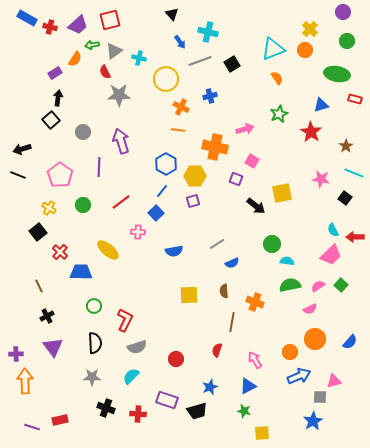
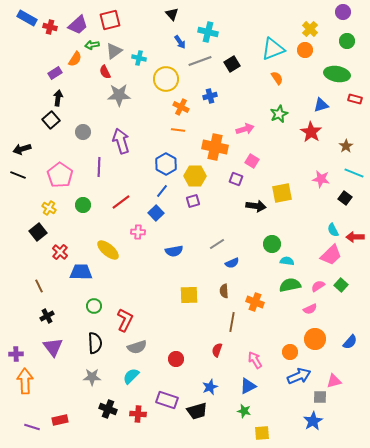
black arrow at (256, 206): rotated 30 degrees counterclockwise
black cross at (106, 408): moved 2 px right, 1 px down
